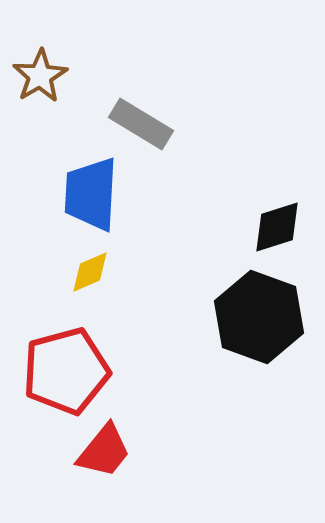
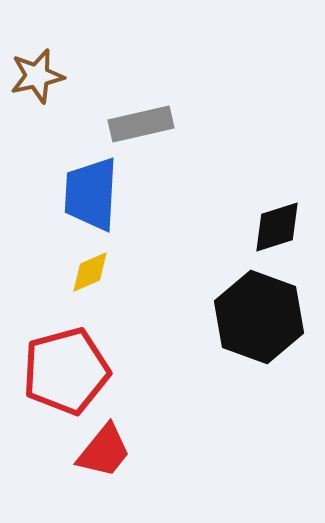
brown star: moved 3 px left; rotated 18 degrees clockwise
gray rectangle: rotated 44 degrees counterclockwise
